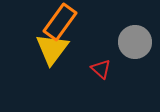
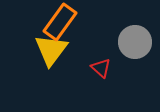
yellow triangle: moved 1 px left, 1 px down
red triangle: moved 1 px up
